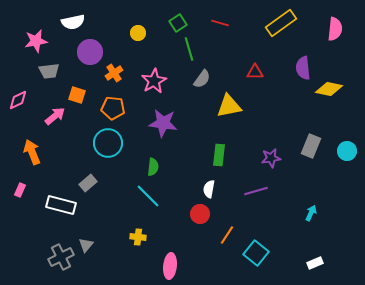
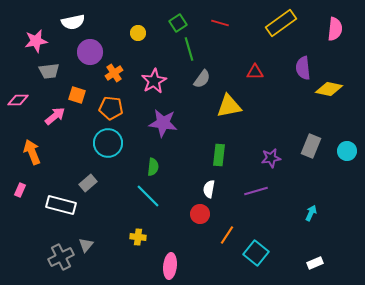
pink diamond at (18, 100): rotated 25 degrees clockwise
orange pentagon at (113, 108): moved 2 px left
